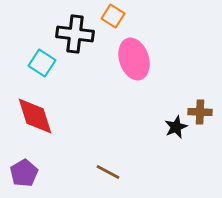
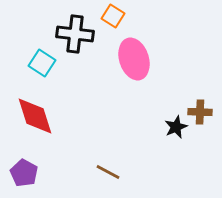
purple pentagon: rotated 12 degrees counterclockwise
